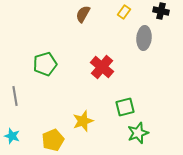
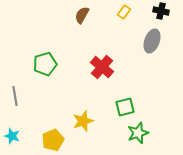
brown semicircle: moved 1 px left, 1 px down
gray ellipse: moved 8 px right, 3 px down; rotated 15 degrees clockwise
